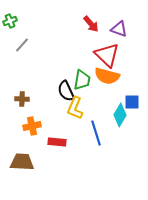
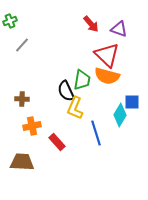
red rectangle: rotated 42 degrees clockwise
